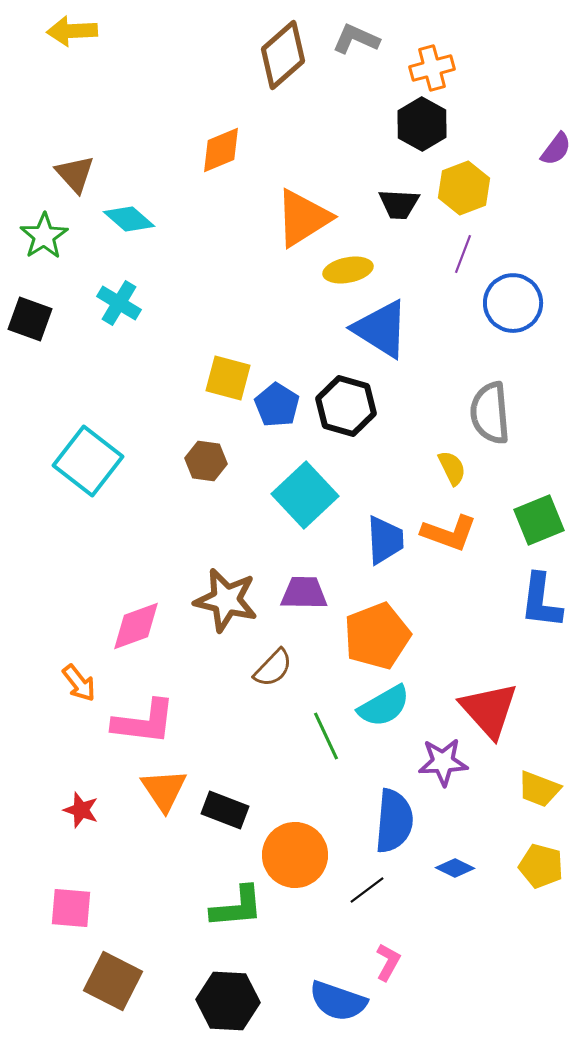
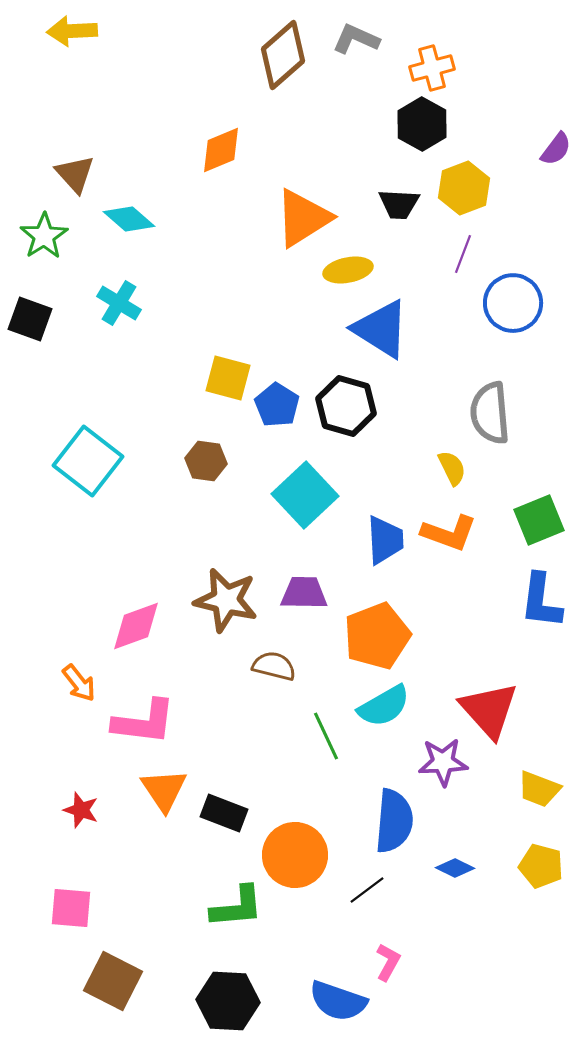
brown semicircle at (273, 668): moved 1 px right, 2 px up; rotated 120 degrees counterclockwise
black rectangle at (225, 810): moved 1 px left, 3 px down
